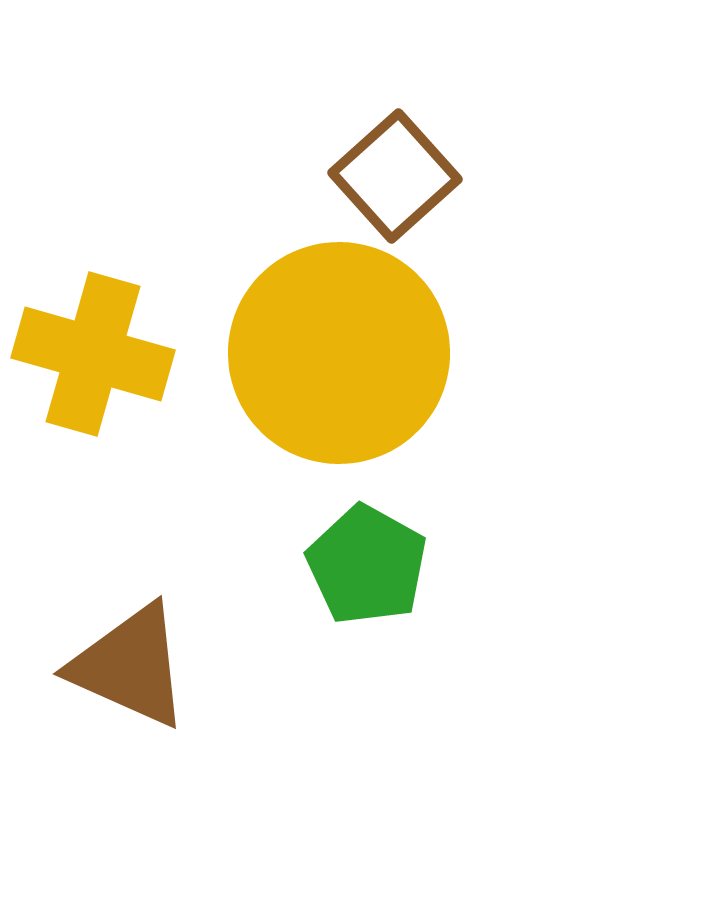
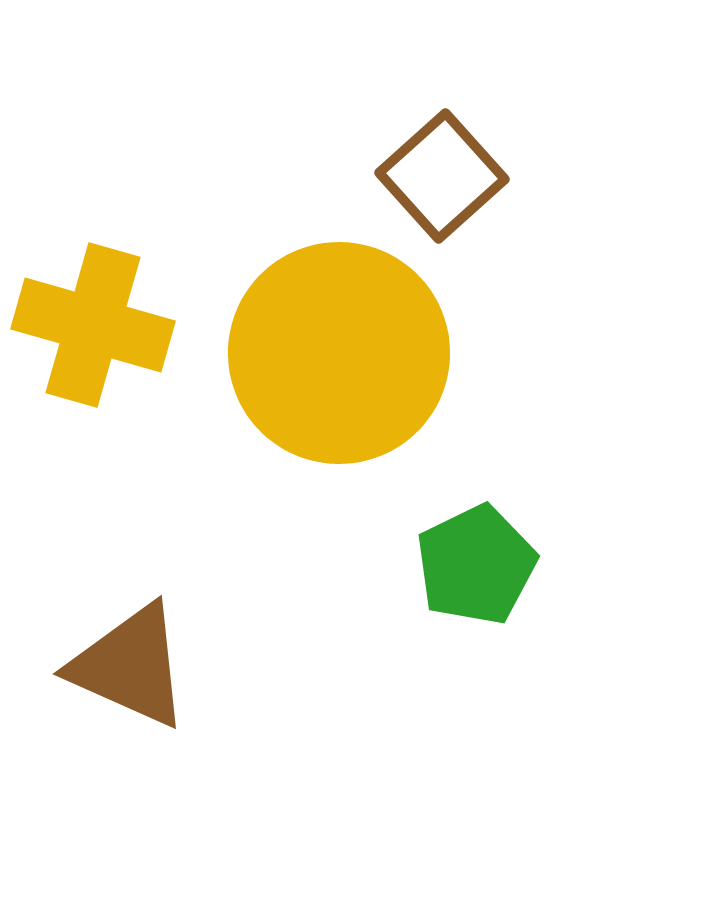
brown square: moved 47 px right
yellow cross: moved 29 px up
green pentagon: moved 109 px right; rotated 17 degrees clockwise
